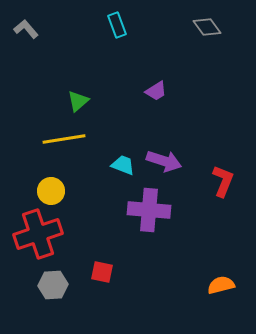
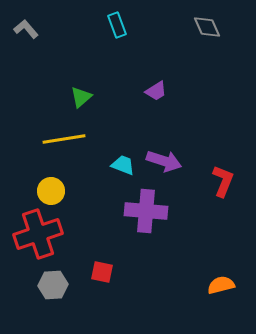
gray diamond: rotated 12 degrees clockwise
green triangle: moved 3 px right, 4 px up
purple cross: moved 3 px left, 1 px down
